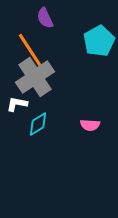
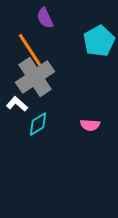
white L-shape: rotated 30 degrees clockwise
